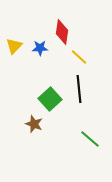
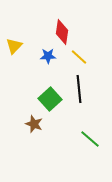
blue star: moved 8 px right, 8 px down
